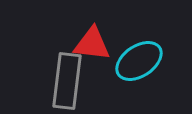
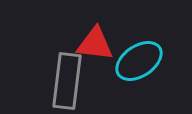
red triangle: moved 3 px right
